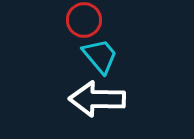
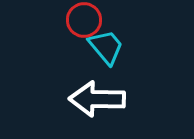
cyan trapezoid: moved 6 px right, 9 px up
